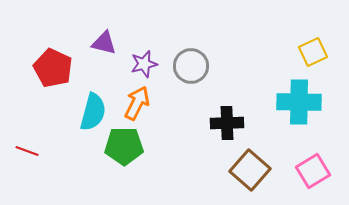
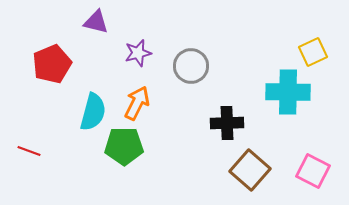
purple triangle: moved 8 px left, 21 px up
purple star: moved 6 px left, 11 px up
red pentagon: moved 1 px left, 4 px up; rotated 24 degrees clockwise
cyan cross: moved 11 px left, 10 px up
red line: moved 2 px right
pink square: rotated 32 degrees counterclockwise
